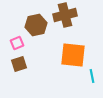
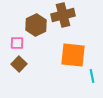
brown cross: moved 2 px left
brown hexagon: rotated 15 degrees counterclockwise
pink square: rotated 24 degrees clockwise
brown square: rotated 28 degrees counterclockwise
